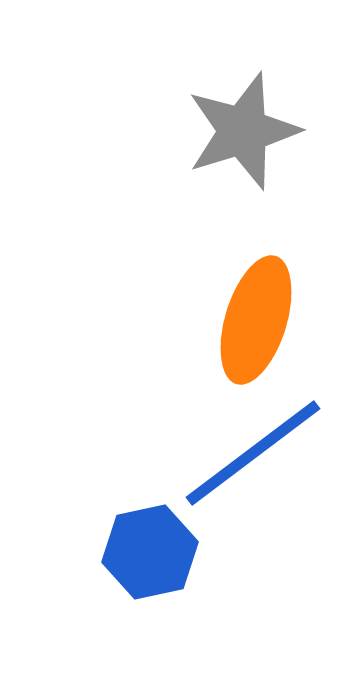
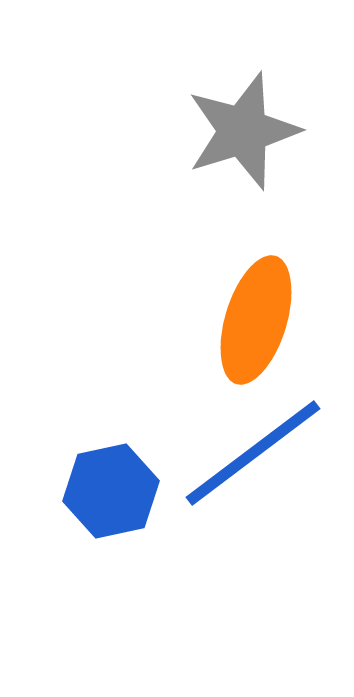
blue hexagon: moved 39 px left, 61 px up
